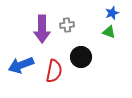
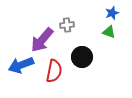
purple arrow: moved 11 px down; rotated 40 degrees clockwise
black circle: moved 1 px right
